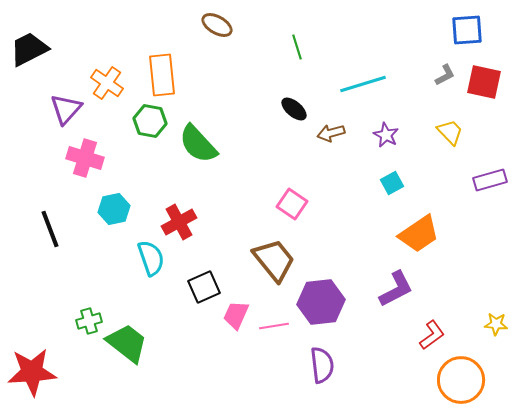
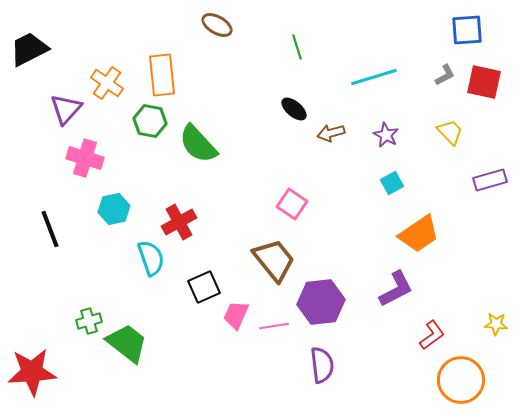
cyan line: moved 11 px right, 7 px up
